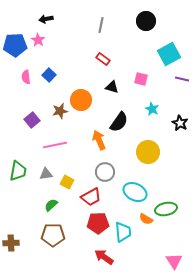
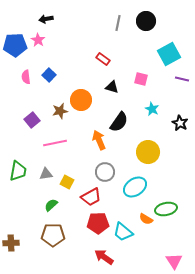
gray line: moved 17 px right, 2 px up
pink line: moved 2 px up
cyan ellipse: moved 5 px up; rotated 60 degrees counterclockwise
cyan trapezoid: rotated 135 degrees clockwise
